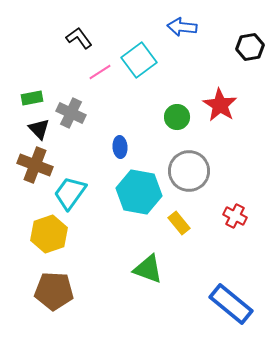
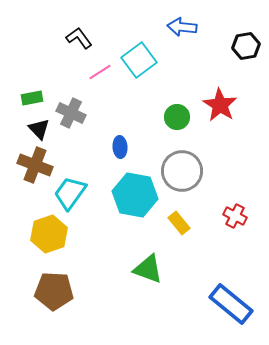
black hexagon: moved 4 px left, 1 px up
gray circle: moved 7 px left
cyan hexagon: moved 4 px left, 3 px down
